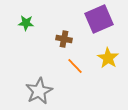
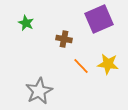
green star: rotated 21 degrees clockwise
yellow star: moved 6 px down; rotated 25 degrees counterclockwise
orange line: moved 6 px right
